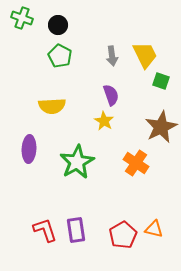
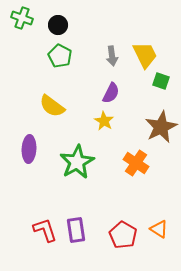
purple semicircle: moved 2 px up; rotated 45 degrees clockwise
yellow semicircle: rotated 40 degrees clockwise
orange triangle: moved 5 px right; rotated 18 degrees clockwise
red pentagon: rotated 12 degrees counterclockwise
